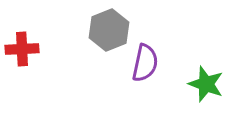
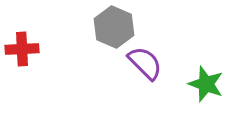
gray hexagon: moved 5 px right, 3 px up; rotated 15 degrees counterclockwise
purple semicircle: rotated 57 degrees counterclockwise
